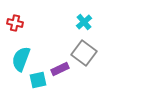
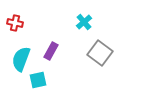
gray square: moved 16 px right
purple rectangle: moved 9 px left, 18 px up; rotated 36 degrees counterclockwise
